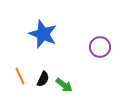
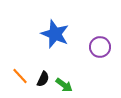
blue star: moved 12 px right
orange line: rotated 18 degrees counterclockwise
